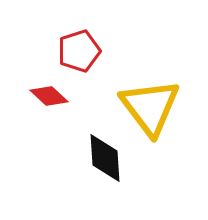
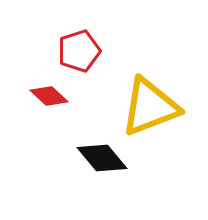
yellow triangle: rotated 46 degrees clockwise
black diamond: moved 3 px left; rotated 36 degrees counterclockwise
